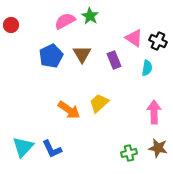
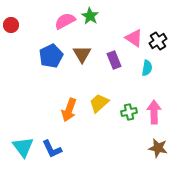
black cross: rotated 30 degrees clockwise
orange arrow: rotated 75 degrees clockwise
cyan triangle: rotated 20 degrees counterclockwise
green cross: moved 41 px up
